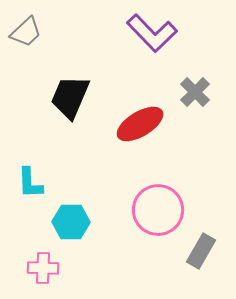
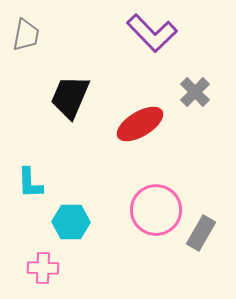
gray trapezoid: moved 3 px down; rotated 36 degrees counterclockwise
pink circle: moved 2 px left
gray rectangle: moved 18 px up
